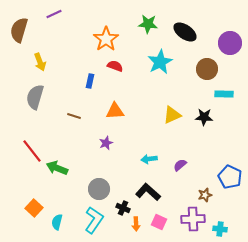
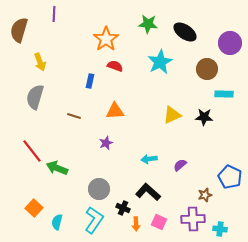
purple line: rotated 63 degrees counterclockwise
